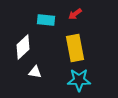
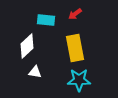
white diamond: moved 4 px right, 1 px up
